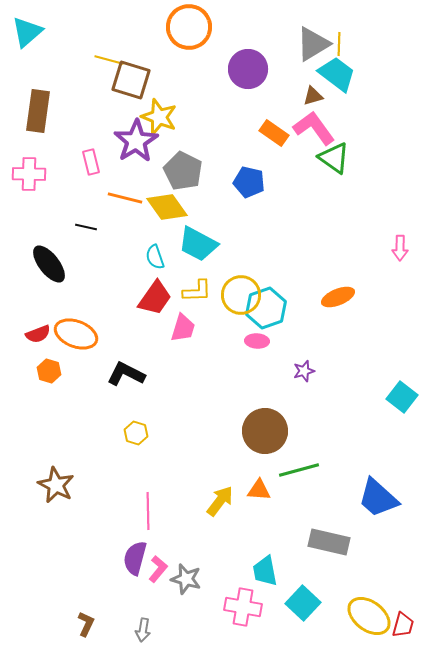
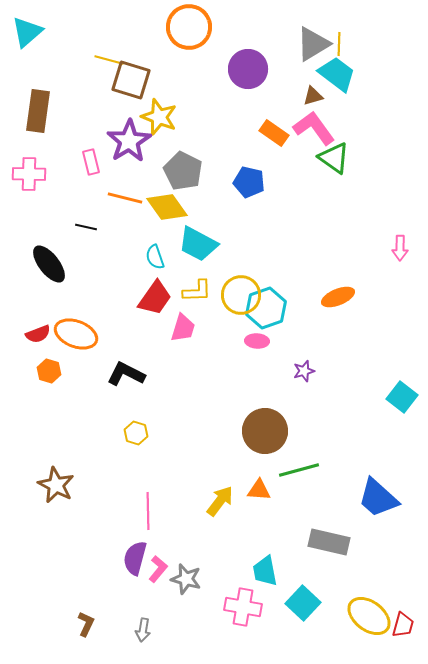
purple star at (136, 141): moved 7 px left
